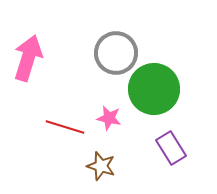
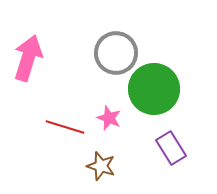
pink star: rotated 10 degrees clockwise
